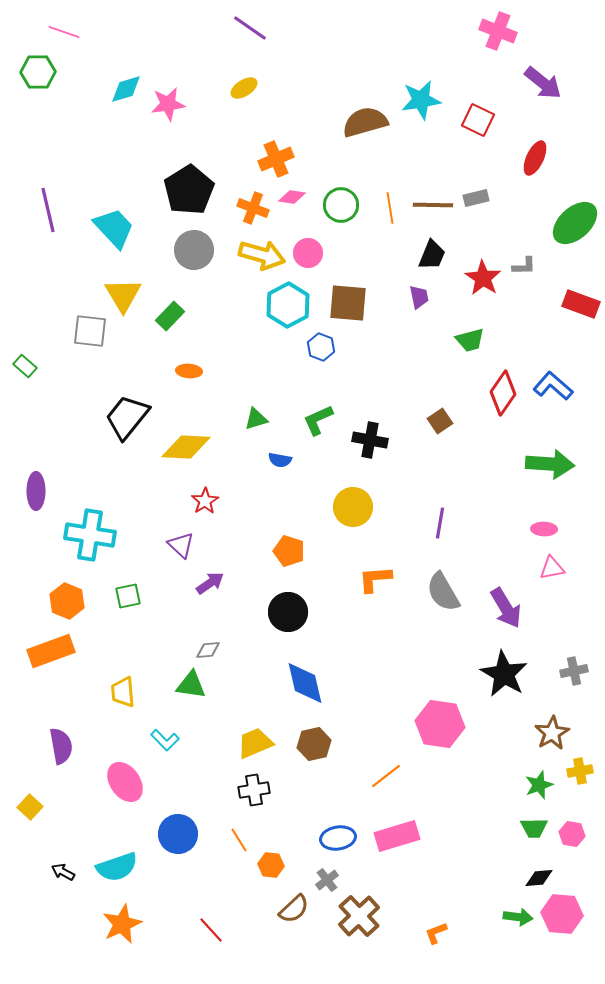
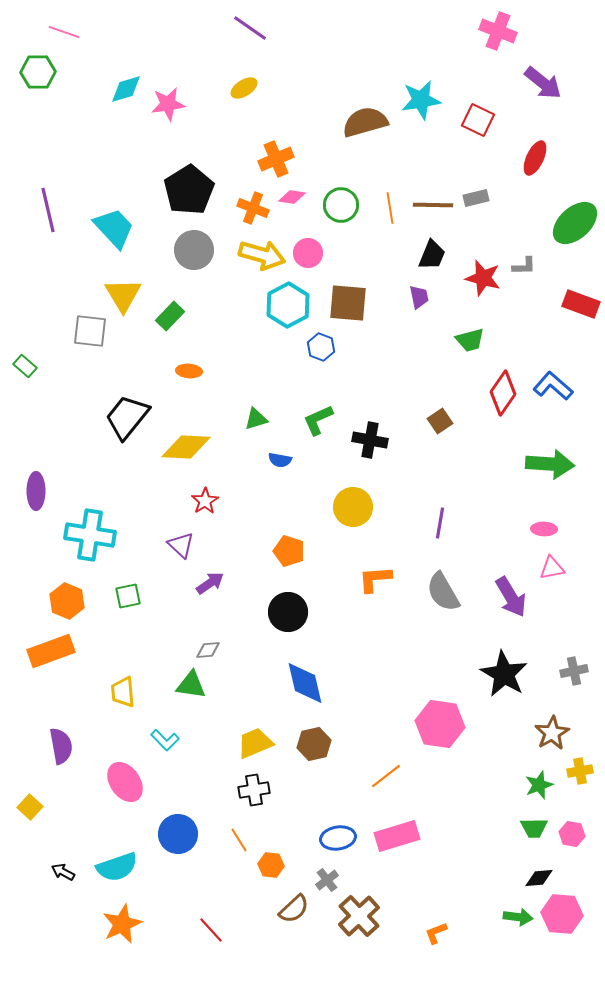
red star at (483, 278): rotated 18 degrees counterclockwise
purple arrow at (506, 608): moved 5 px right, 11 px up
